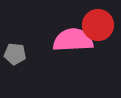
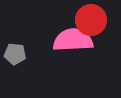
red circle: moved 7 px left, 5 px up
